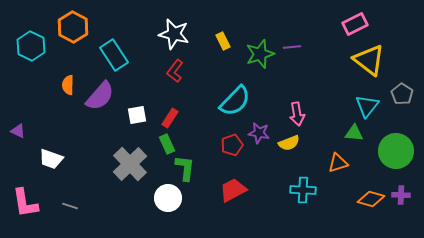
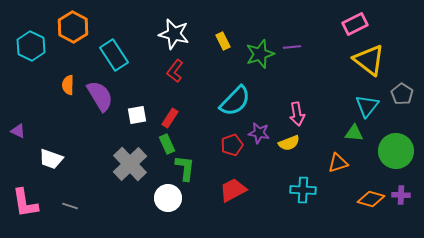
purple semicircle: rotated 72 degrees counterclockwise
